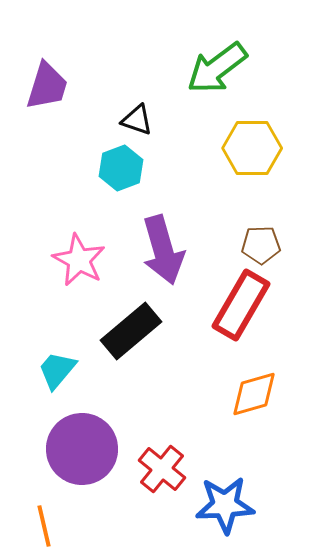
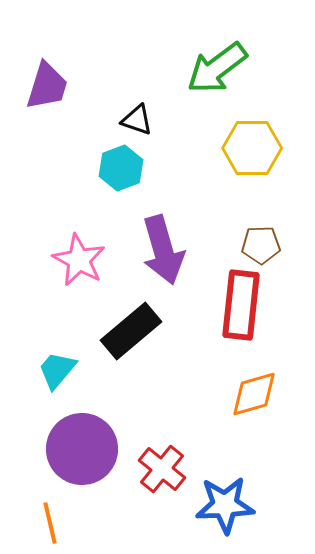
red rectangle: rotated 24 degrees counterclockwise
orange line: moved 6 px right, 3 px up
